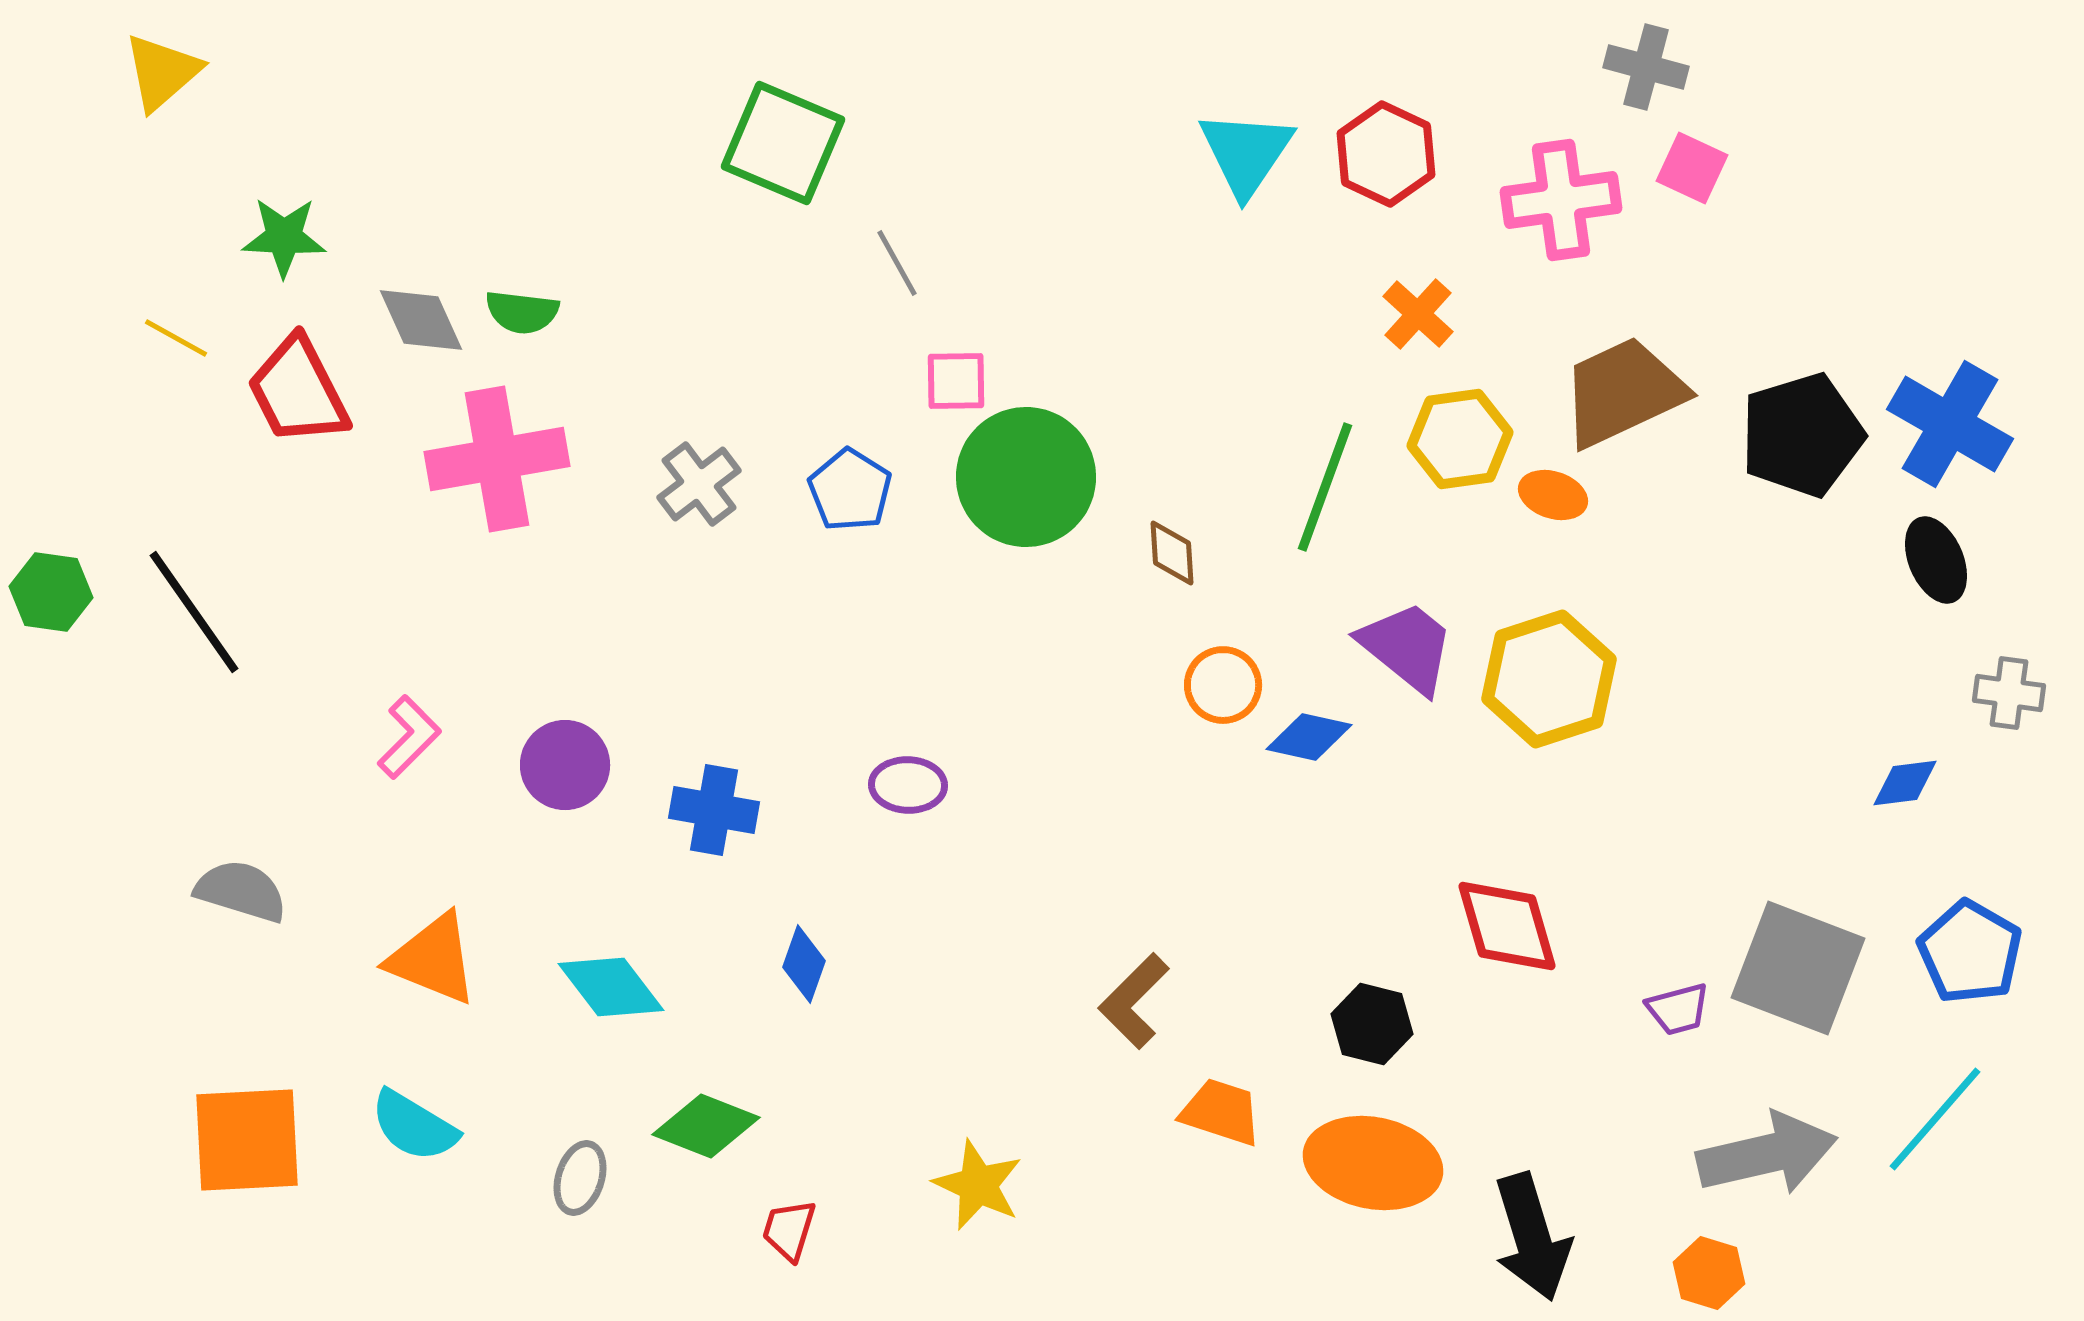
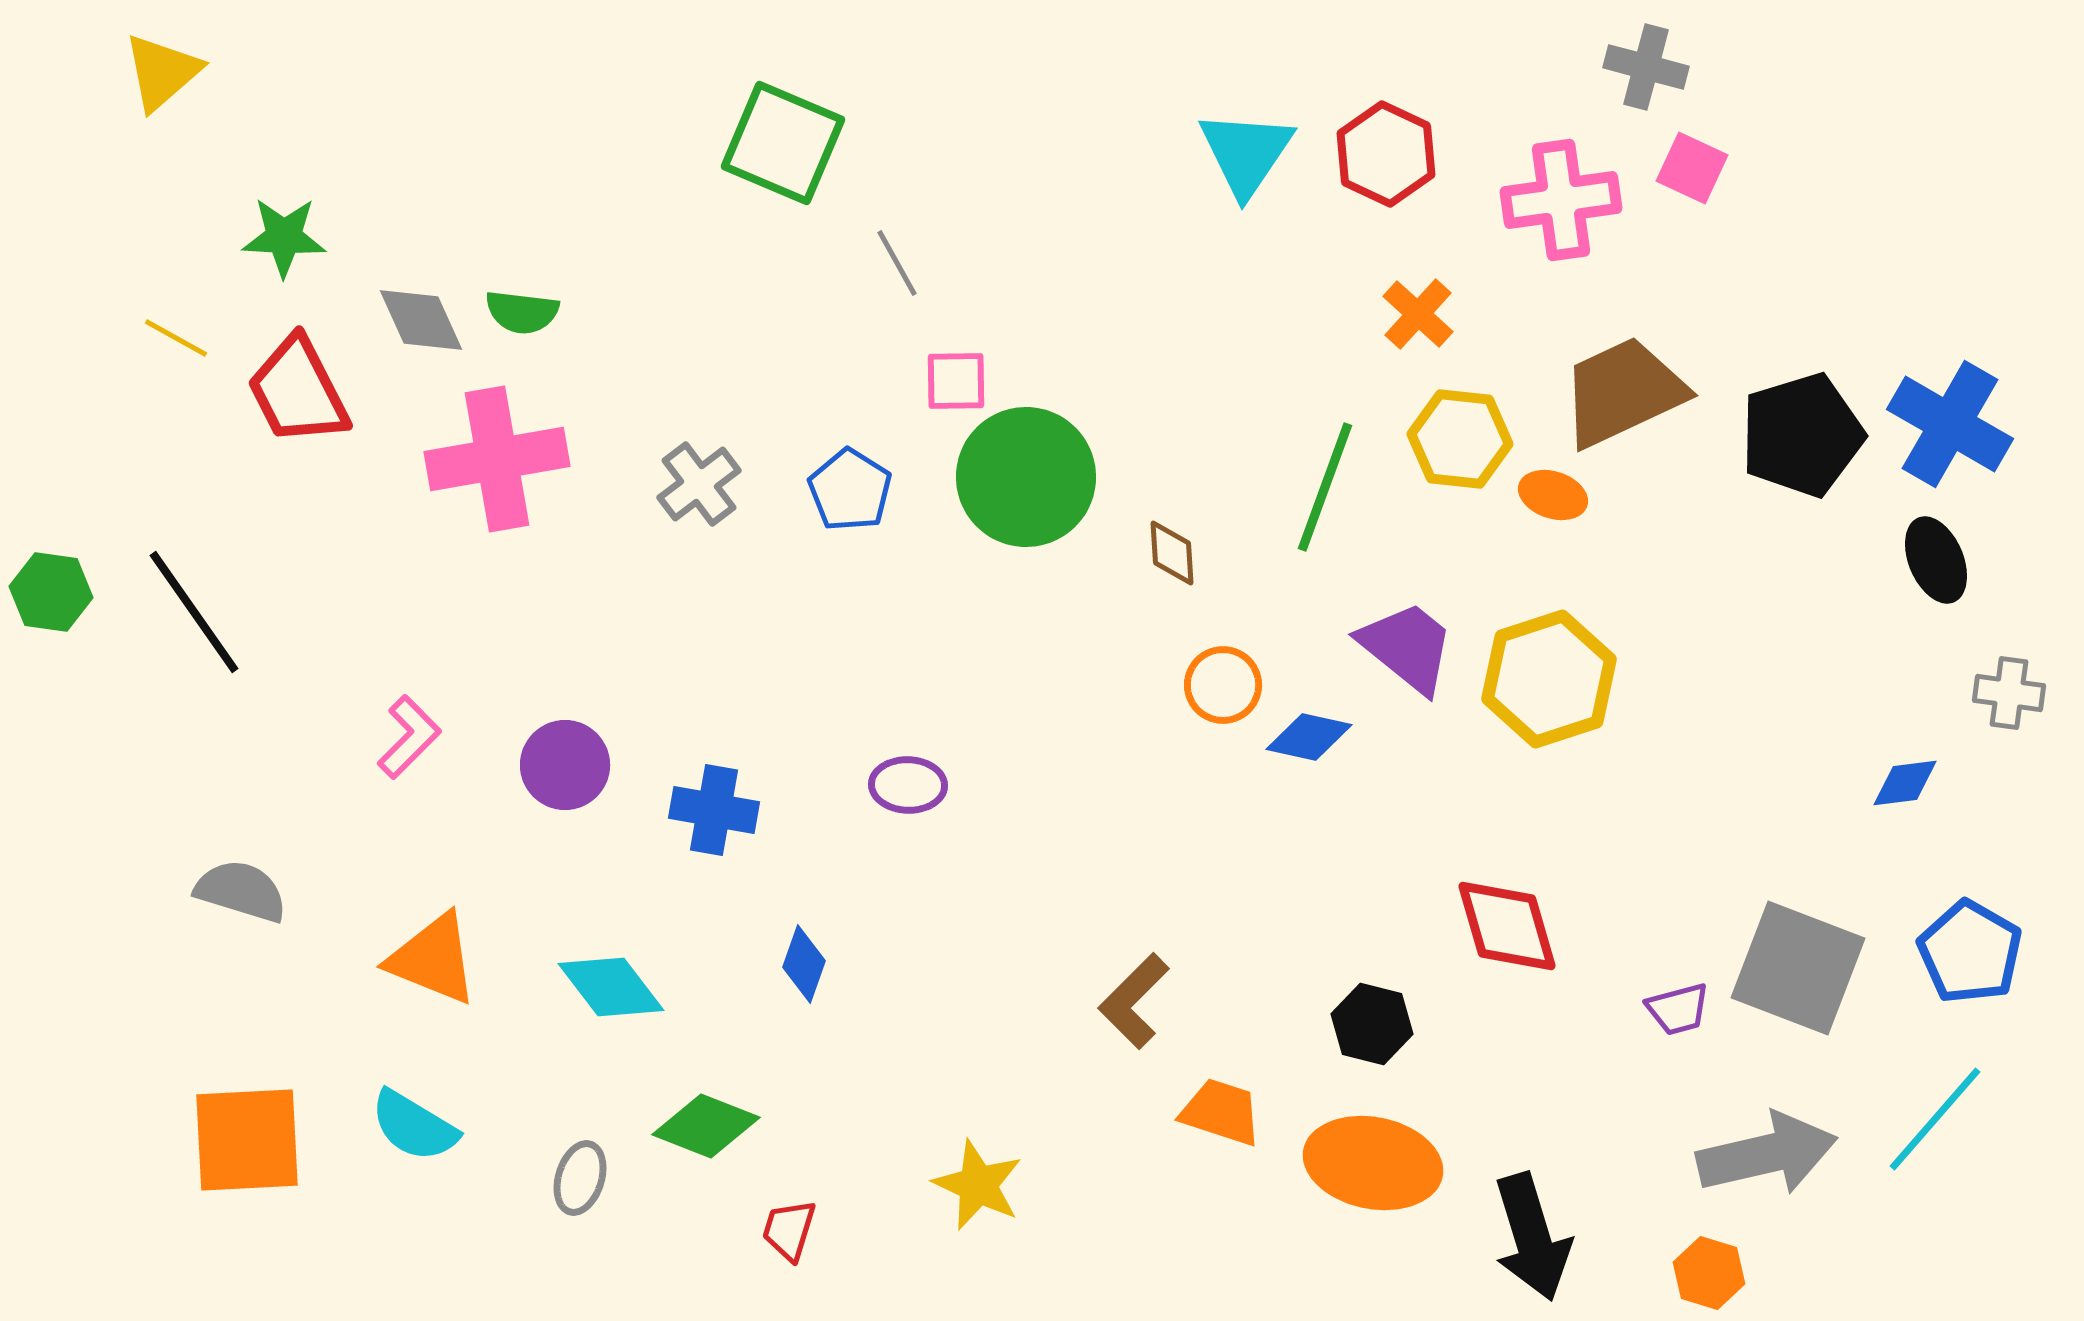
yellow hexagon at (1460, 439): rotated 14 degrees clockwise
